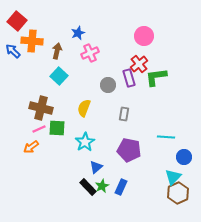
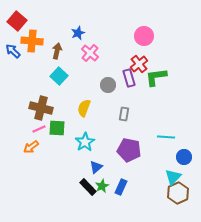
pink cross: rotated 24 degrees counterclockwise
